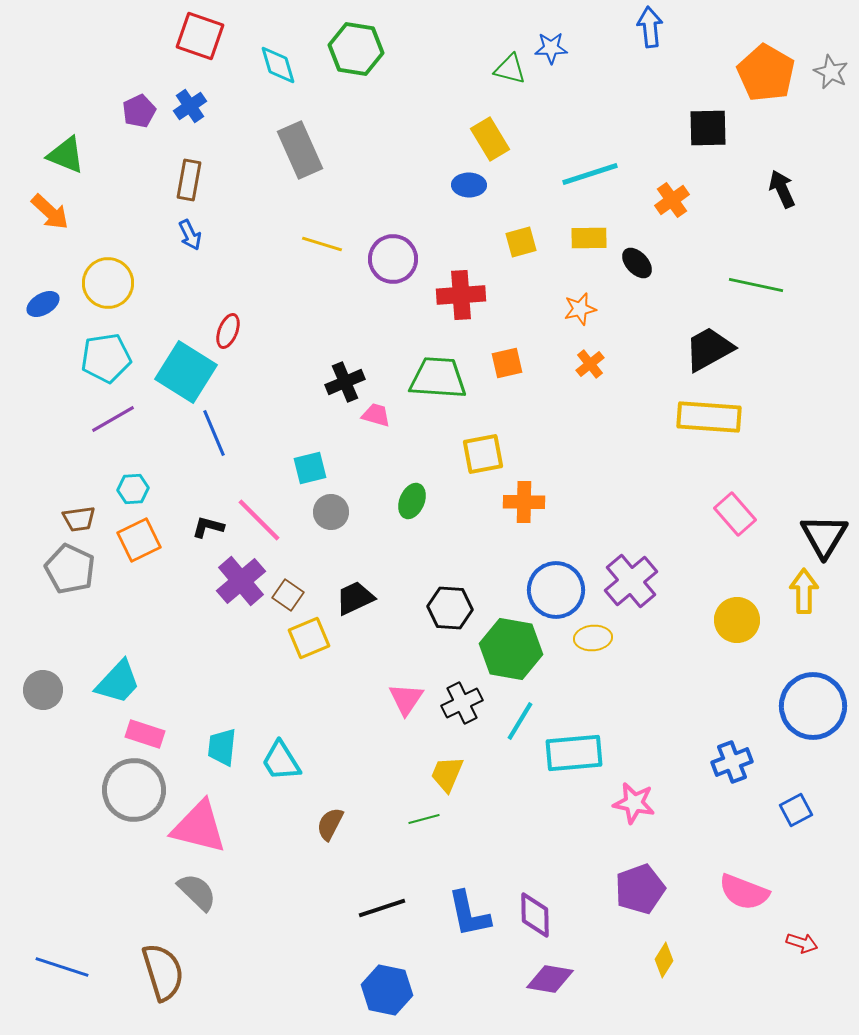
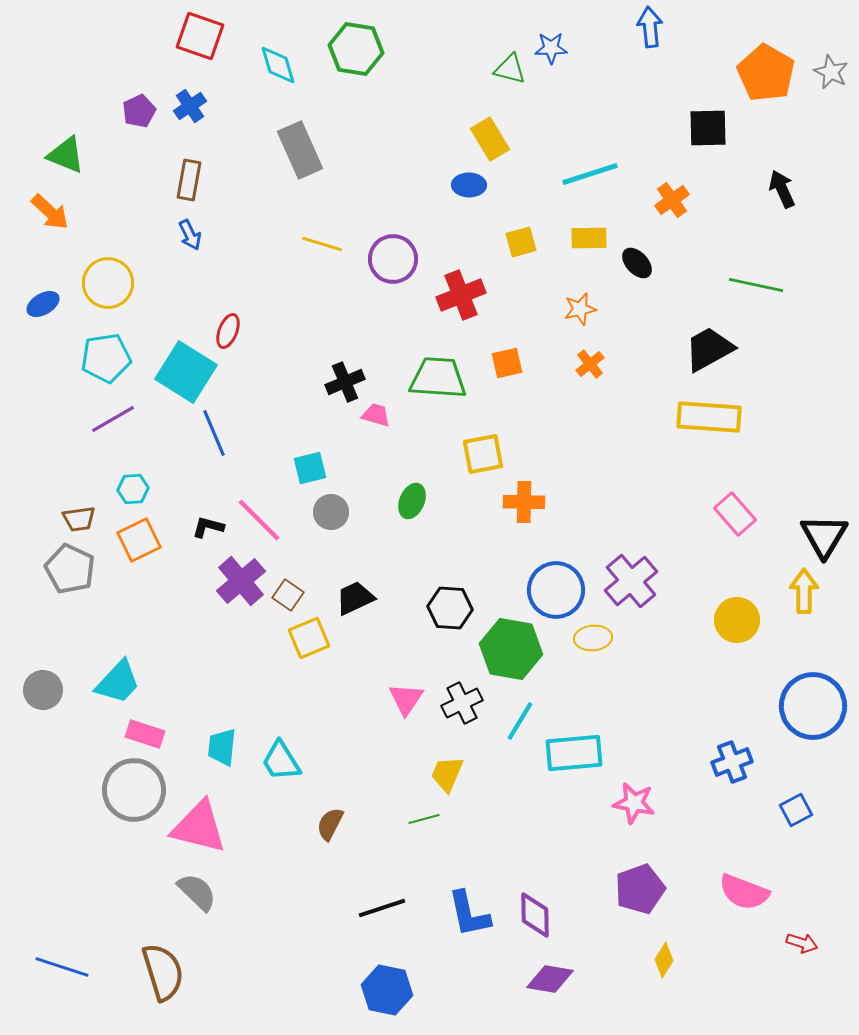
red cross at (461, 295): rotated 18 degrees counterclockwise
